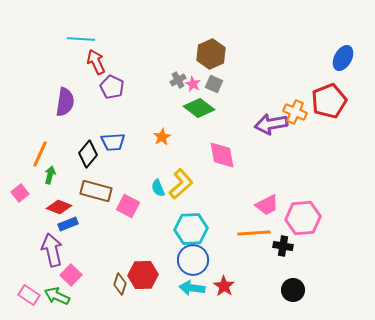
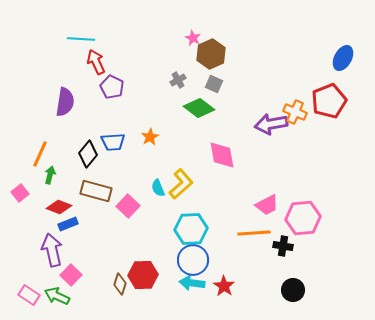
pink star at (193, 84): moved 46 px up
orange star at (162, 137): moved 12 px left
pink square at (128, 206): rotated 15 degrees clockwise
cyan arrow at (192, 288): moved 5 px up
